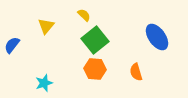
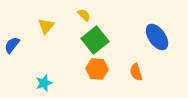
orange hexagon: moved 2 px right
